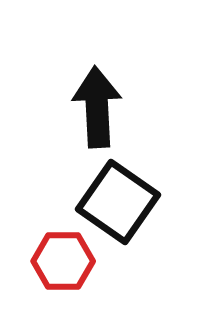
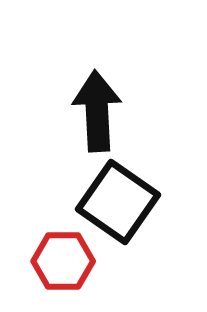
black arrow: moved 4 px down
